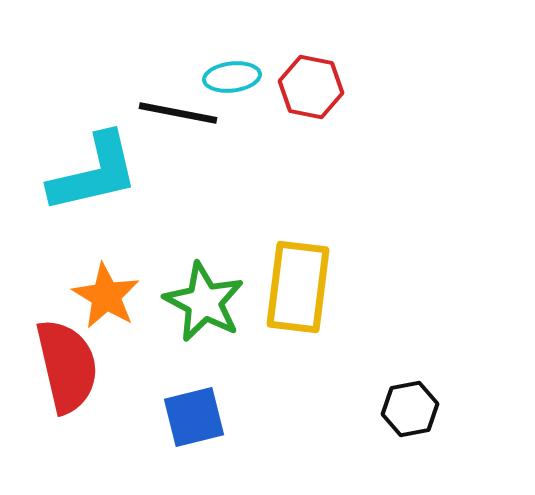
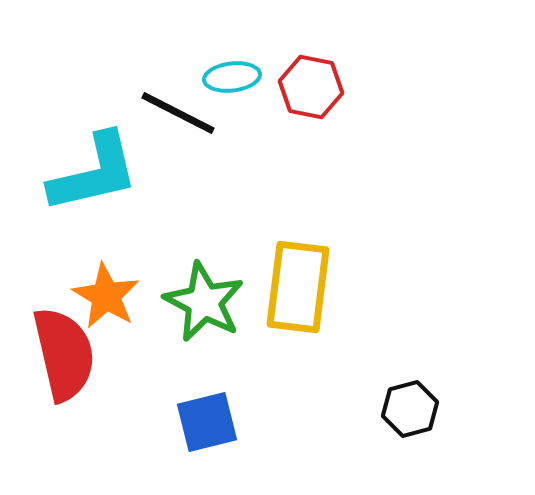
black line: rotated 16 degrees clockwise
red semicircle: moved 3 px left, 12 px up
black hexagon: rotated 4 degrees counterclockwise
blue square: moved 13 px right, 5 px down
